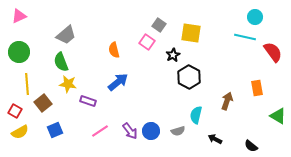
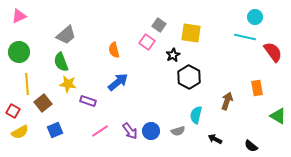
red square: moved 2 px left
